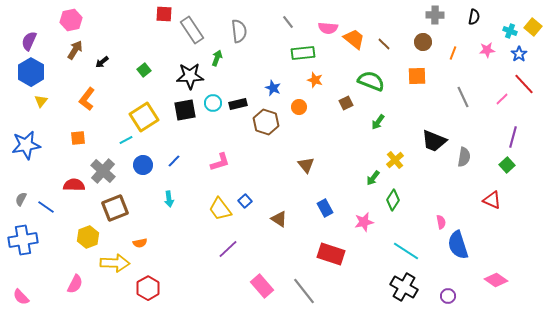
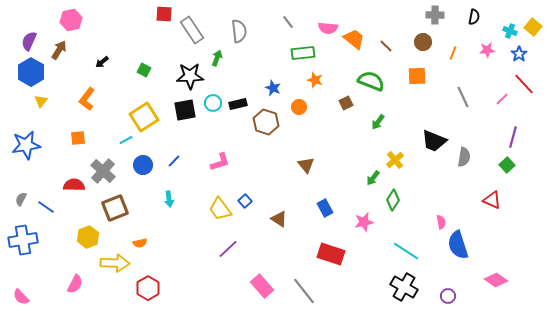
brown line at (384, 44): moved 2 px right, 2 px down
brown arrow at (75, 50): moved 16 px left
green square at (144, 70): rotated 24 degrees counterclockwise
